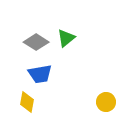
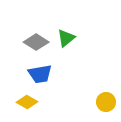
yellow diamond: rotated 70 degrees counterclockwise
